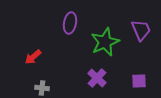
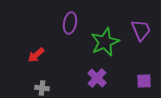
red arrow: moved 3 px right, 2 px up
purple square: moved 5 px right
